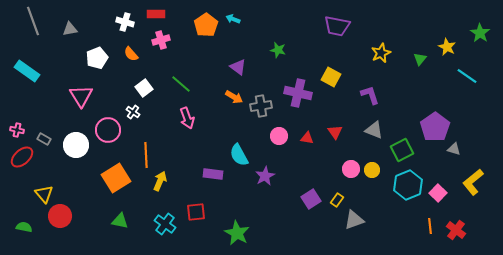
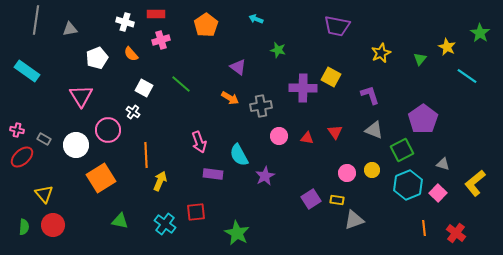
cyan arrow at (233, 19): moved 23 px right
gray line at (33, 21): moved 3 px right, 1 px up; rotated 28 degrees clockwise
white square at (144, 88): rotated 24 degrees counterclockwise
purple cross at (298, 93): moved 5 px right, 5 px up; rotated 12 degrees counterclockwise
orange arrow at (234, 97): moved 4 px left, 1 px down
pink arrow at (187, 118): moved 12 px right, 24 px down
purple pentagon at (435, 127): moved 12 px left, 8 px up
gray triangle at (454, 149): moved 11 px left, 15 px down
pink circle at (351, 169): moved 4 px left, 4 px down
orange square at (116, 178): moved 15 px left
yellow L-shape at (473, 182): moved 2 px right, 1 px down
yellow rectangle at (337, 200): rotated 64 degrees clockwise
red circle at (60, 216): moved 7 px left, 9 px down
orange line at (430, 226): moved 6 px left, 2 px down
green semicircle at (24, 227): rotated 84 degrees clockwise
red cross at (456, 230): moved 3 px down
